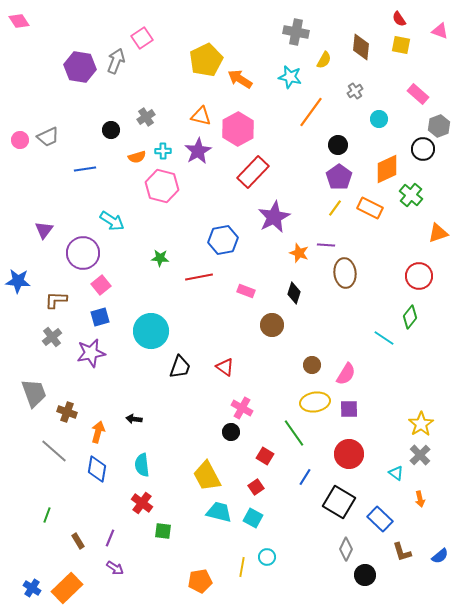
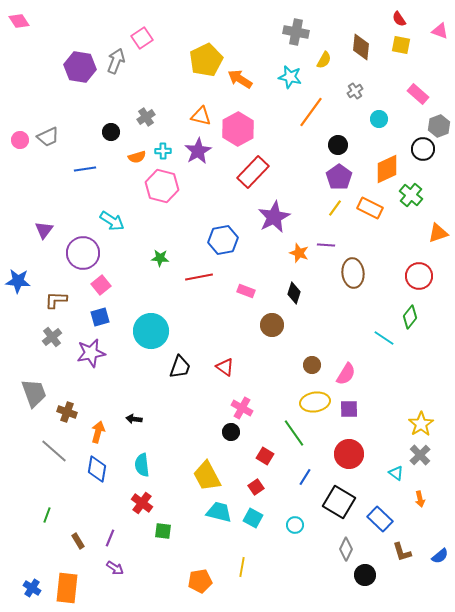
black circle at (111, 130): moved 2 px down
brown ellipse at (345, 273): moved 8 px right
cyan circle at (267, 557): moved 28 px right, 32 px up
orange rectangle at (67, 588): rotated 40 degrees counterclockwise
